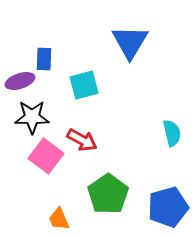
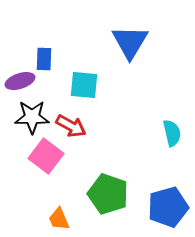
cyan square: rotated 20 degrees clockwise
red arrow: moved 11 px left, 14 px up
green pentagon: rotated 18 degrees counterclockwise
